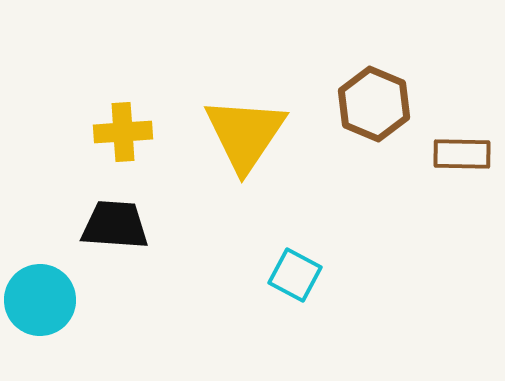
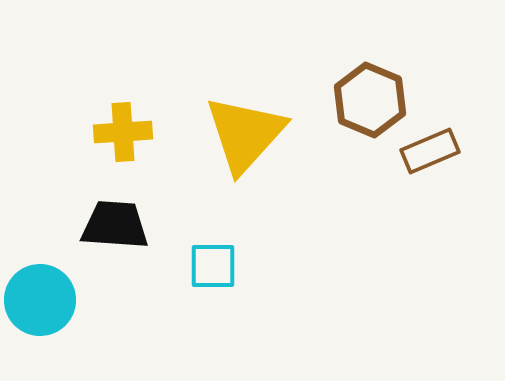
brown hexagon: moved 4 px left, 4 px up
yellow triangle: rotated 8 degrees clockwise
brown rectangle: moved 32 px left, 3 px up; rotated 24 degrees counterclockwise
cyan square: moved 82 px left, 9 px up; rotated 28 degrees counterclockwise
